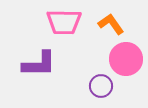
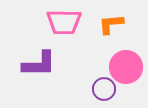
orange L-shape: rotated 60 degrees counterclockwise
pink circle: moved 8 px down
purple circle: moved 3 px right, 3 px down
